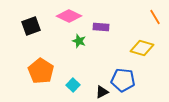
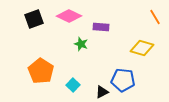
black square: moved 3 px right, 7 px up
green star: moved 2 px right, 3 px down
